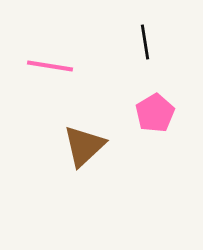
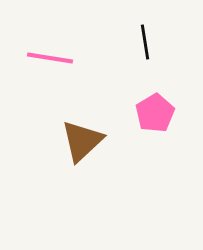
pink line: moved 8 px up
brown triangle: moved 2 px left, 5 px up
